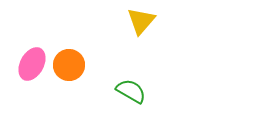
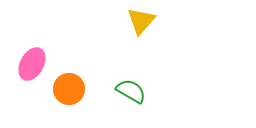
orange circle: moved 24 px down
